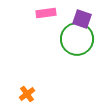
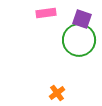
green circle: moved 2 px right, 1 px down
orange cross: moved 30 px right, 1 px up
